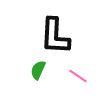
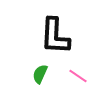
green semicircle: moved 2 px right, 4 px down
